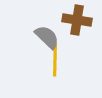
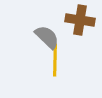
brown cross: moved 3 px right
